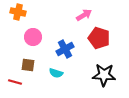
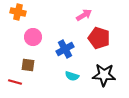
cyan semicircle: moved 16 px right, 3 px down
